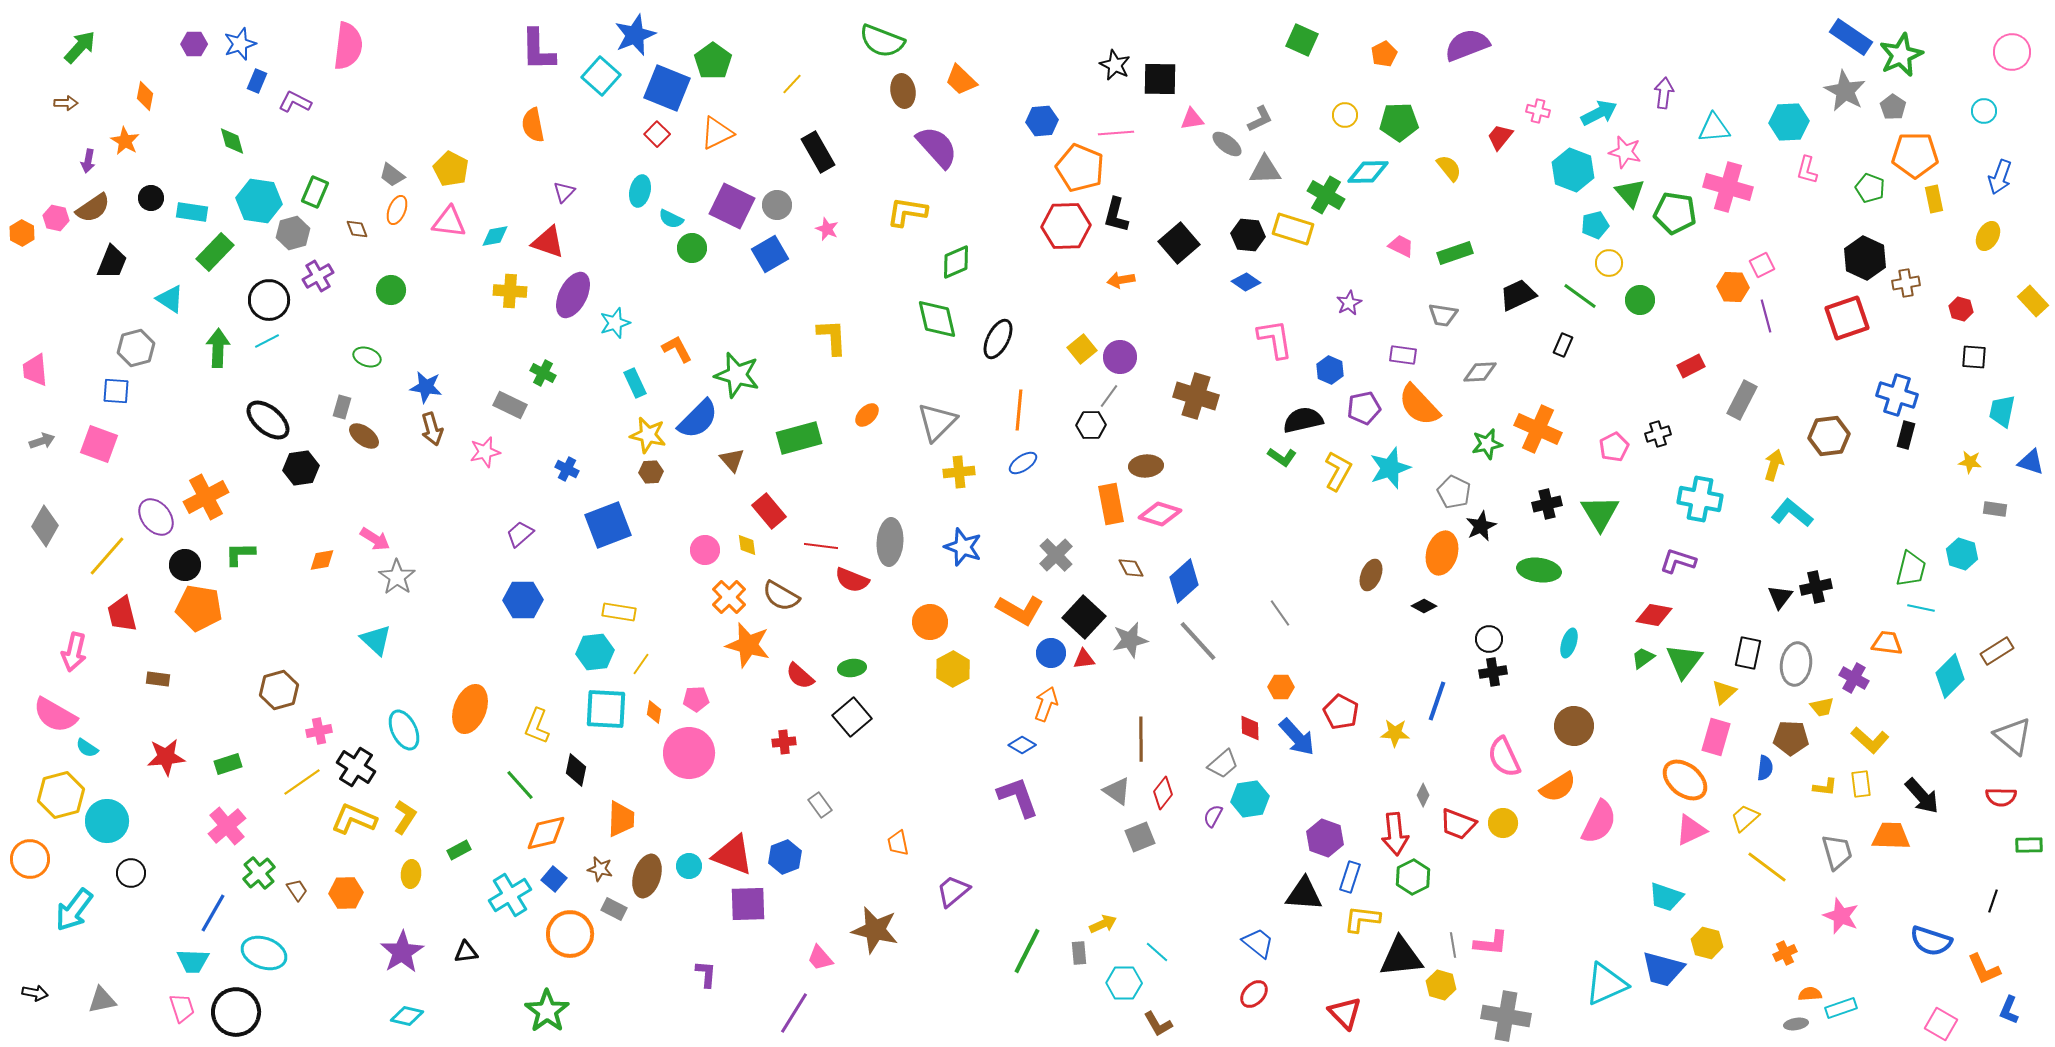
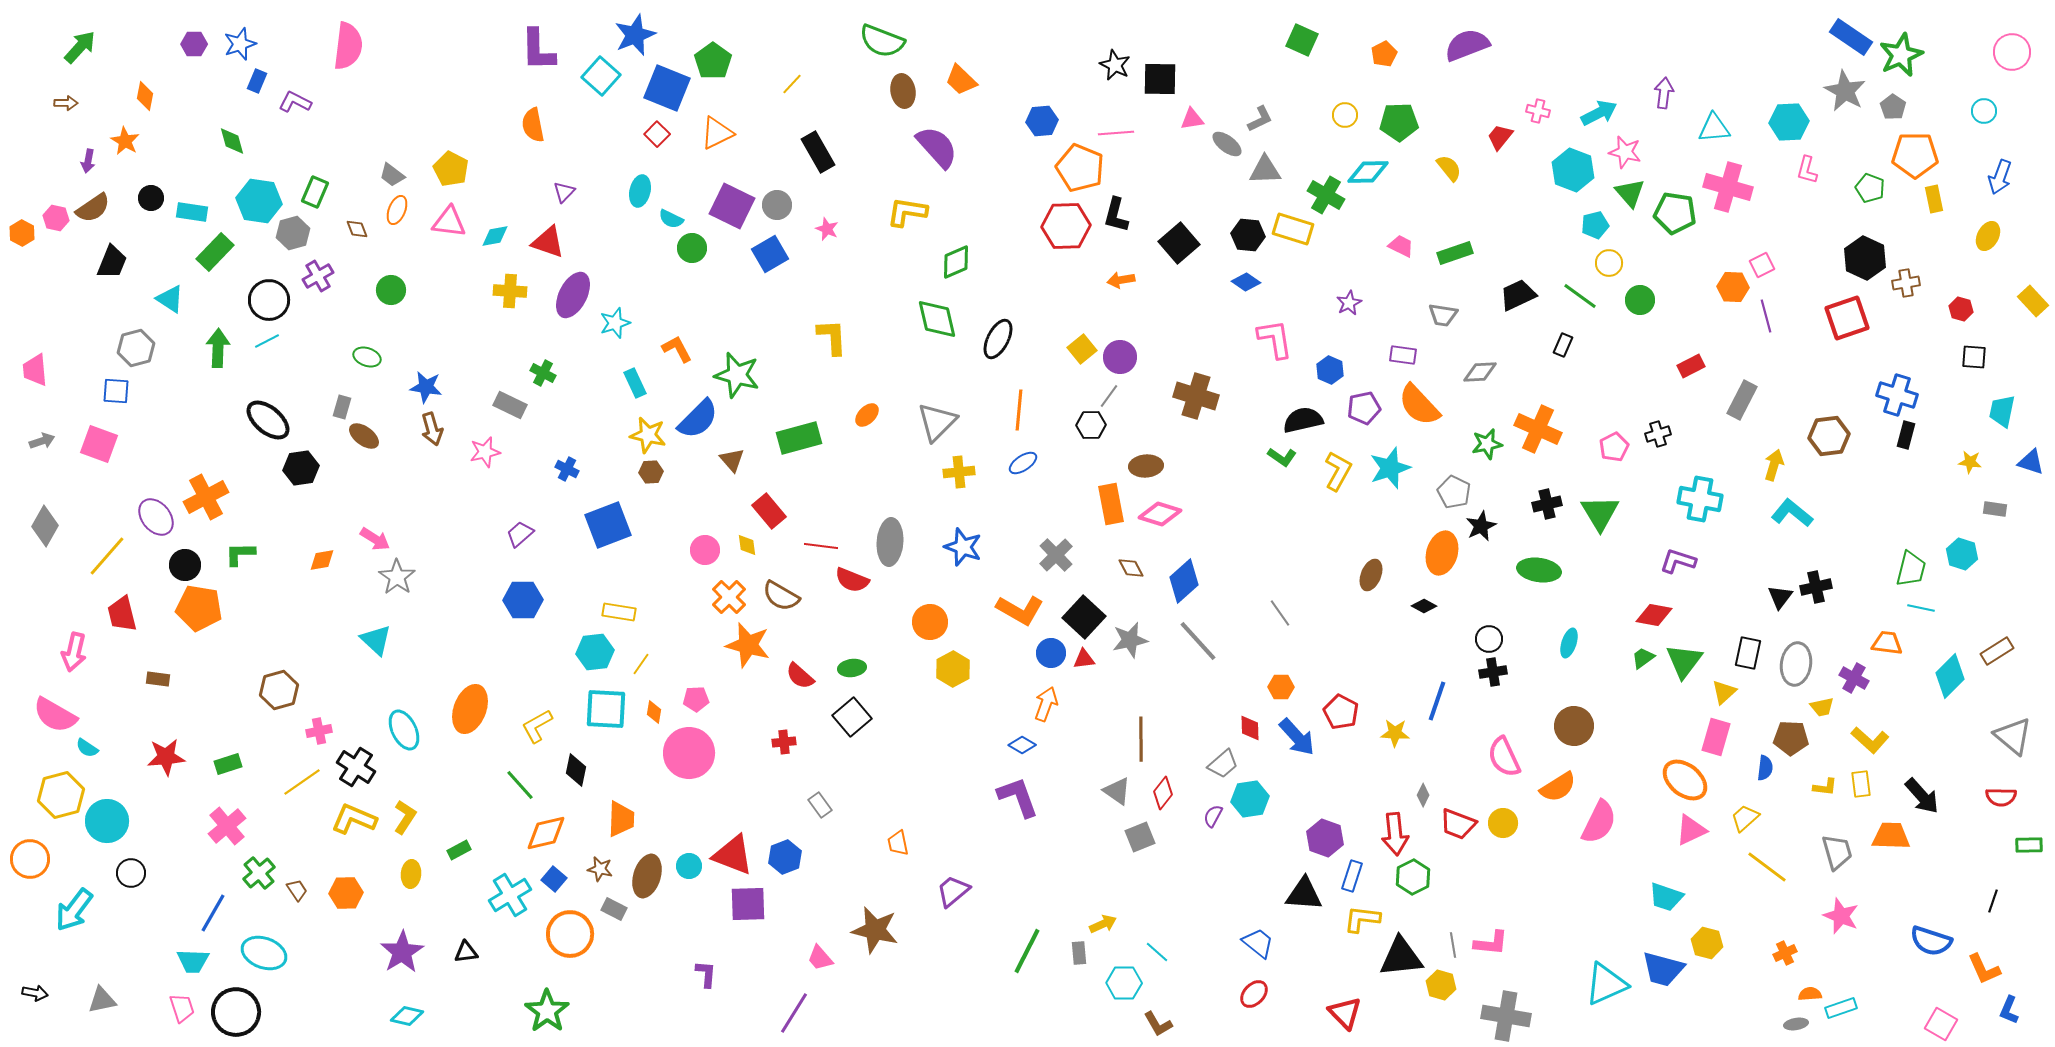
yellow L-shape at (537, 726): rotated 39 degrees clockwise
blue rectangle at (1350, 877): moved 2 px right, 1 px up
